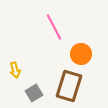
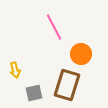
brown rectangle: moved 2 px left, 1 px up
gray square: rotated 18 degrees clockwise
